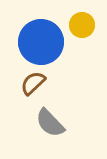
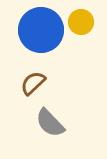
yellow circle: moved 1 px left, 3 px up
blue circle: moved 12 px up
